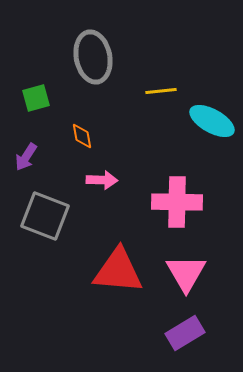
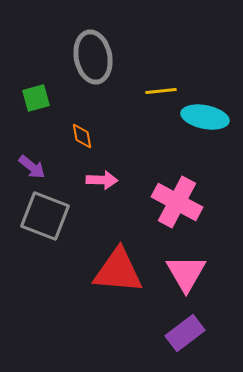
cyan ellipse: moved 7 px left, 4 px up; rotated 18 degrees counterclockwise
purple arrow: moved 6 px right, 10 px down; rotated 84 degrees counterclockwise
pink cross: rotated 27 degrees clockwise
purple rectangle: rotated 6 degrees counterclockwise
